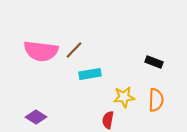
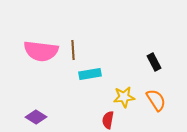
brown line: moved 1 px left; rotated 48 degrees counterclockwise
black rectangle: rotated 42 degrees clockwise
orange semicircle: rotated 35 degrees counterclockwise
